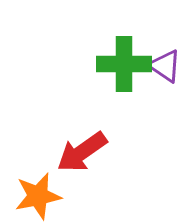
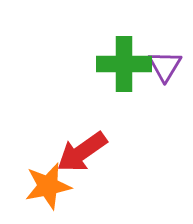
purple triangle: rotated 27 degrees clockwise
orange star: moved 10 px right, 10 px up
